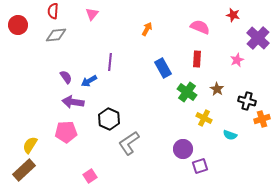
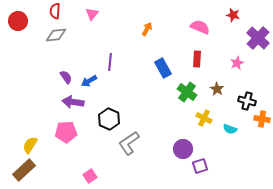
red semicircle: moved 2 px right
red circle: moved 4 px up
pink star: moved 3 px down
orange cross: rotated 28 degrees clockwise
cyan semicircle: moved 6 px up
